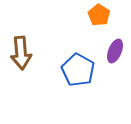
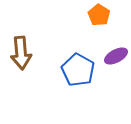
purple ellipse: moved 1 px right, 5 px down; rotated 40 degrees clockwise
